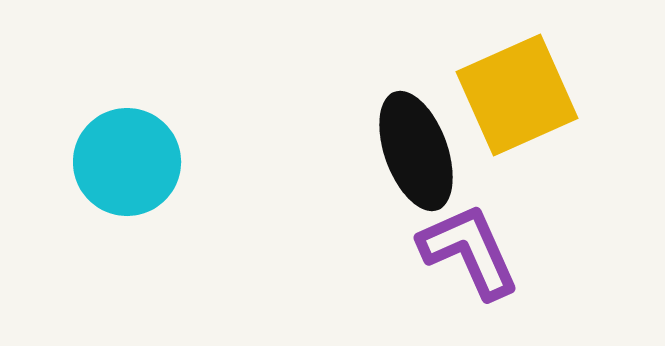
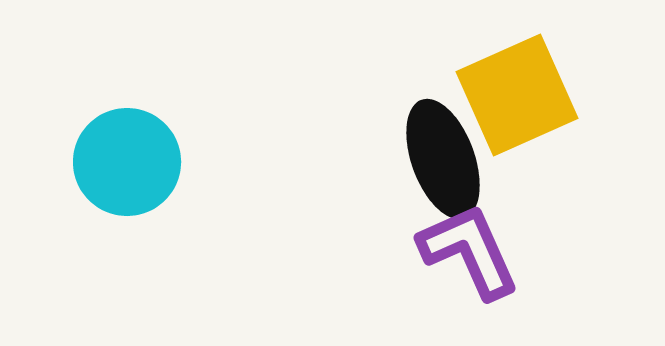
black ellipse: moved 27 px right, 8 px down
